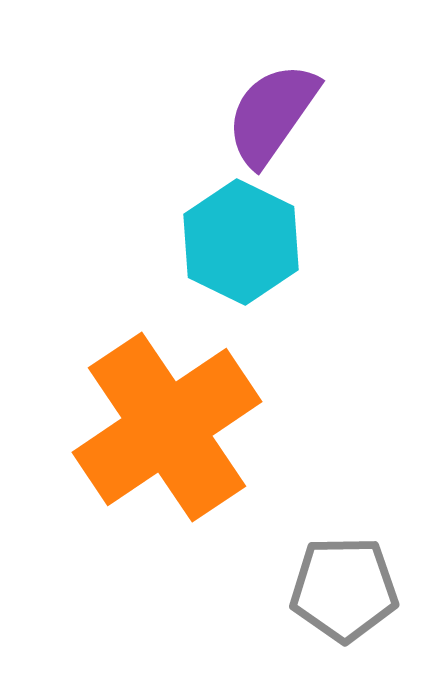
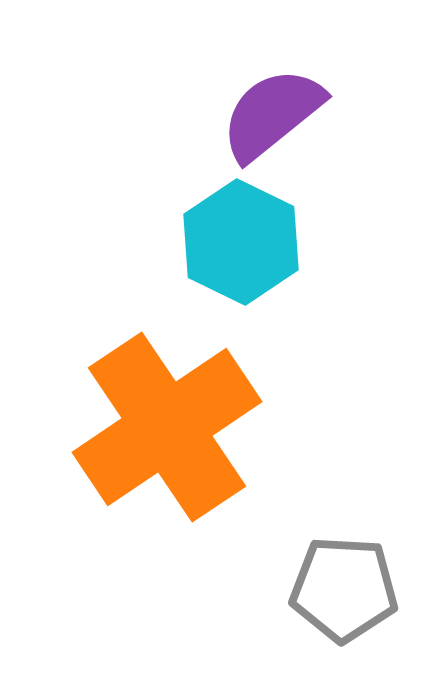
purple semicircle: rotated 16 degrees clockwise
gray pentagon: rotated 4 degrees clockwise
